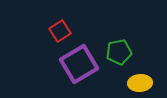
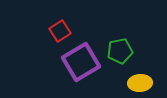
green pentagon: moved 1 px right, 1 px up
purple square: moved 2 px right, 2 px up
